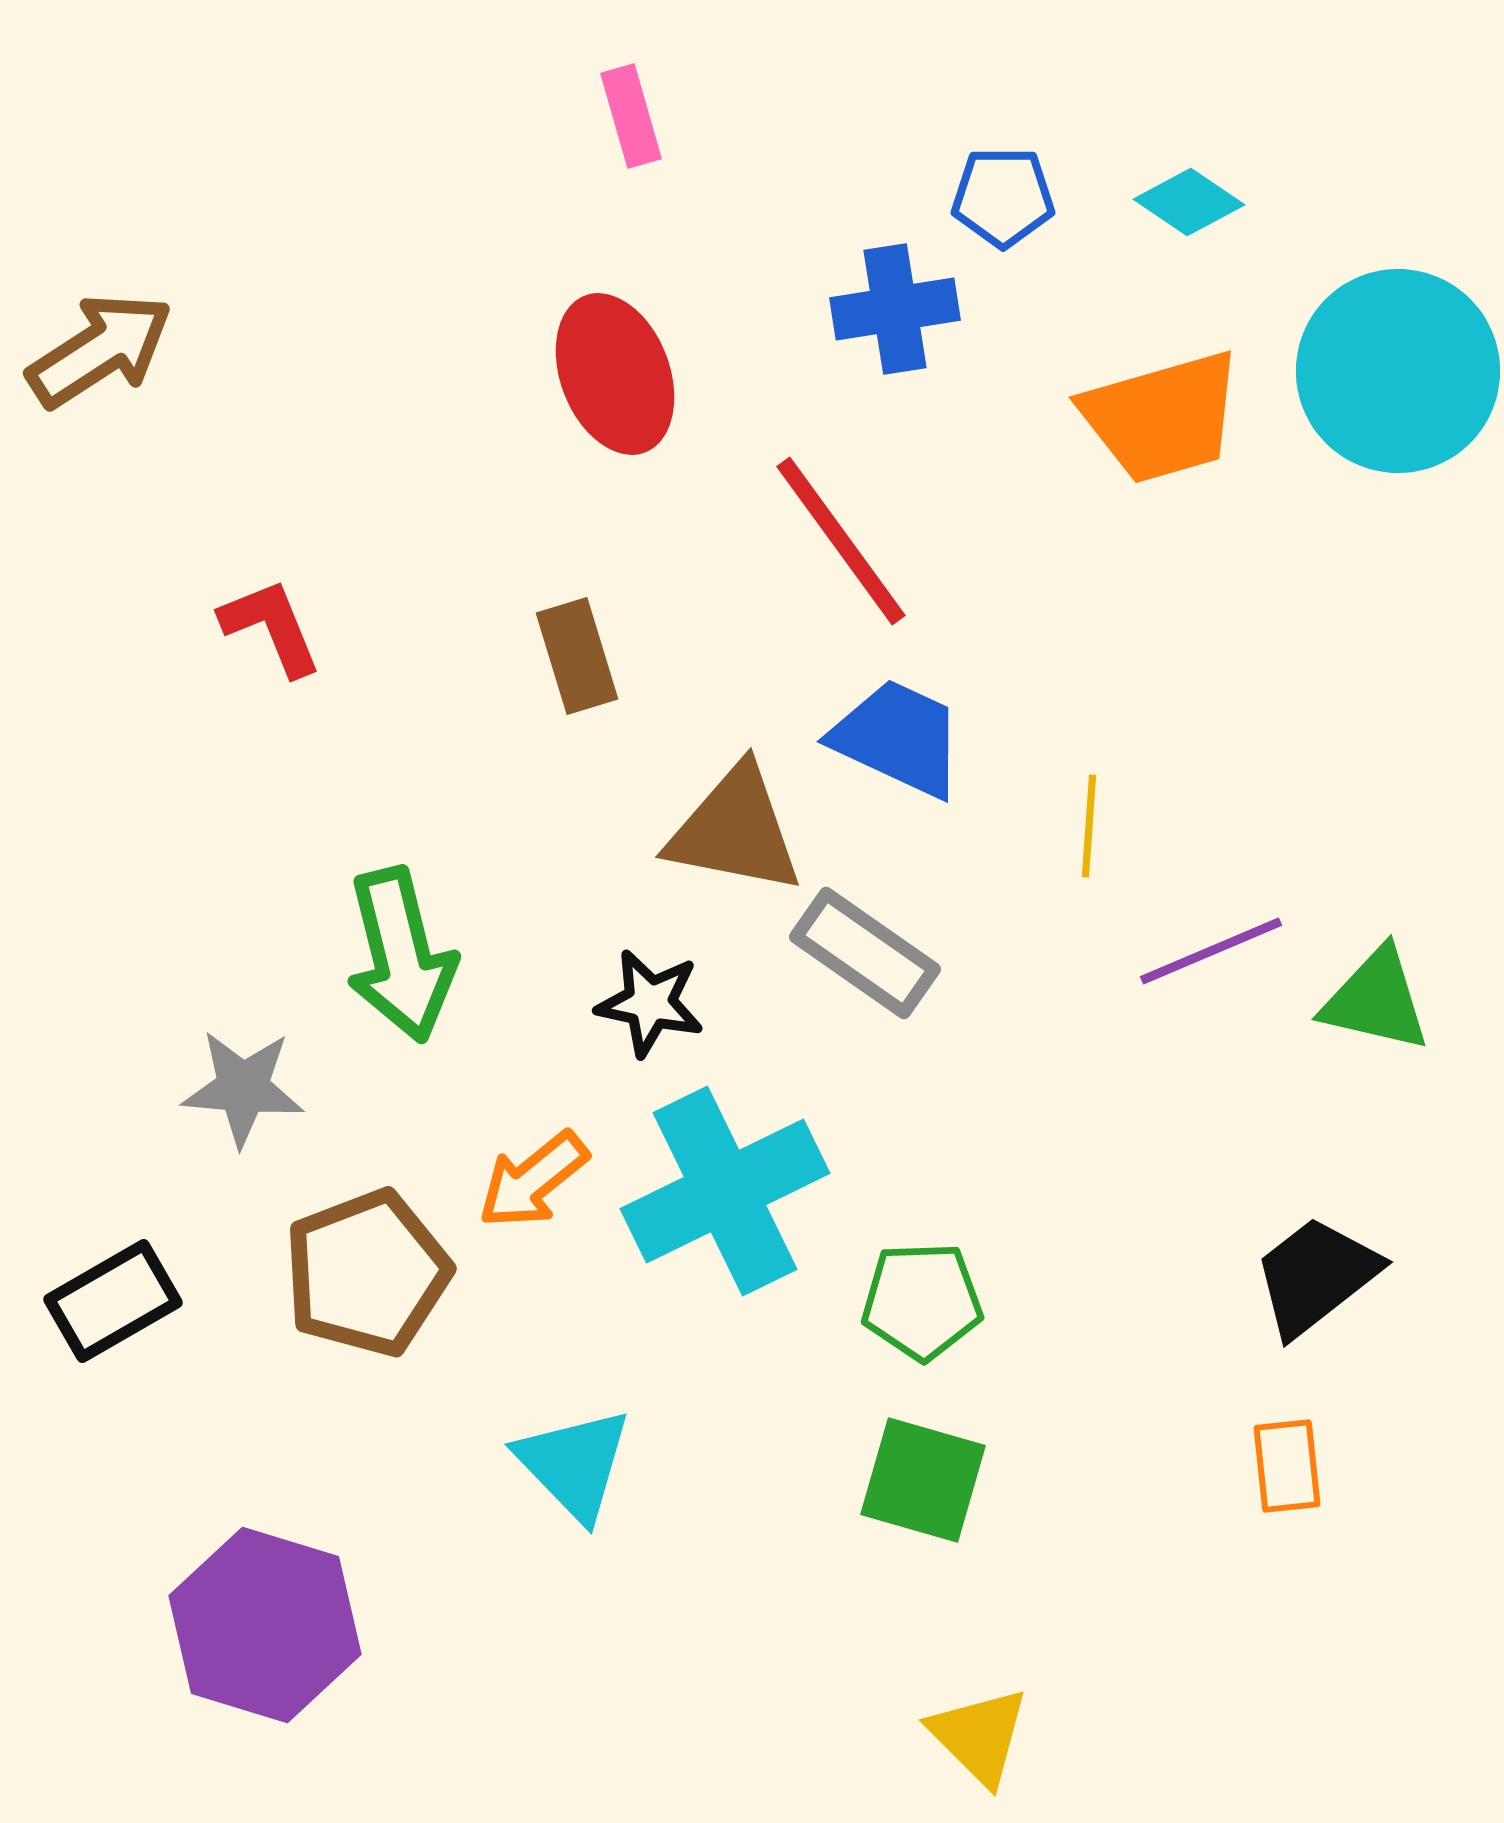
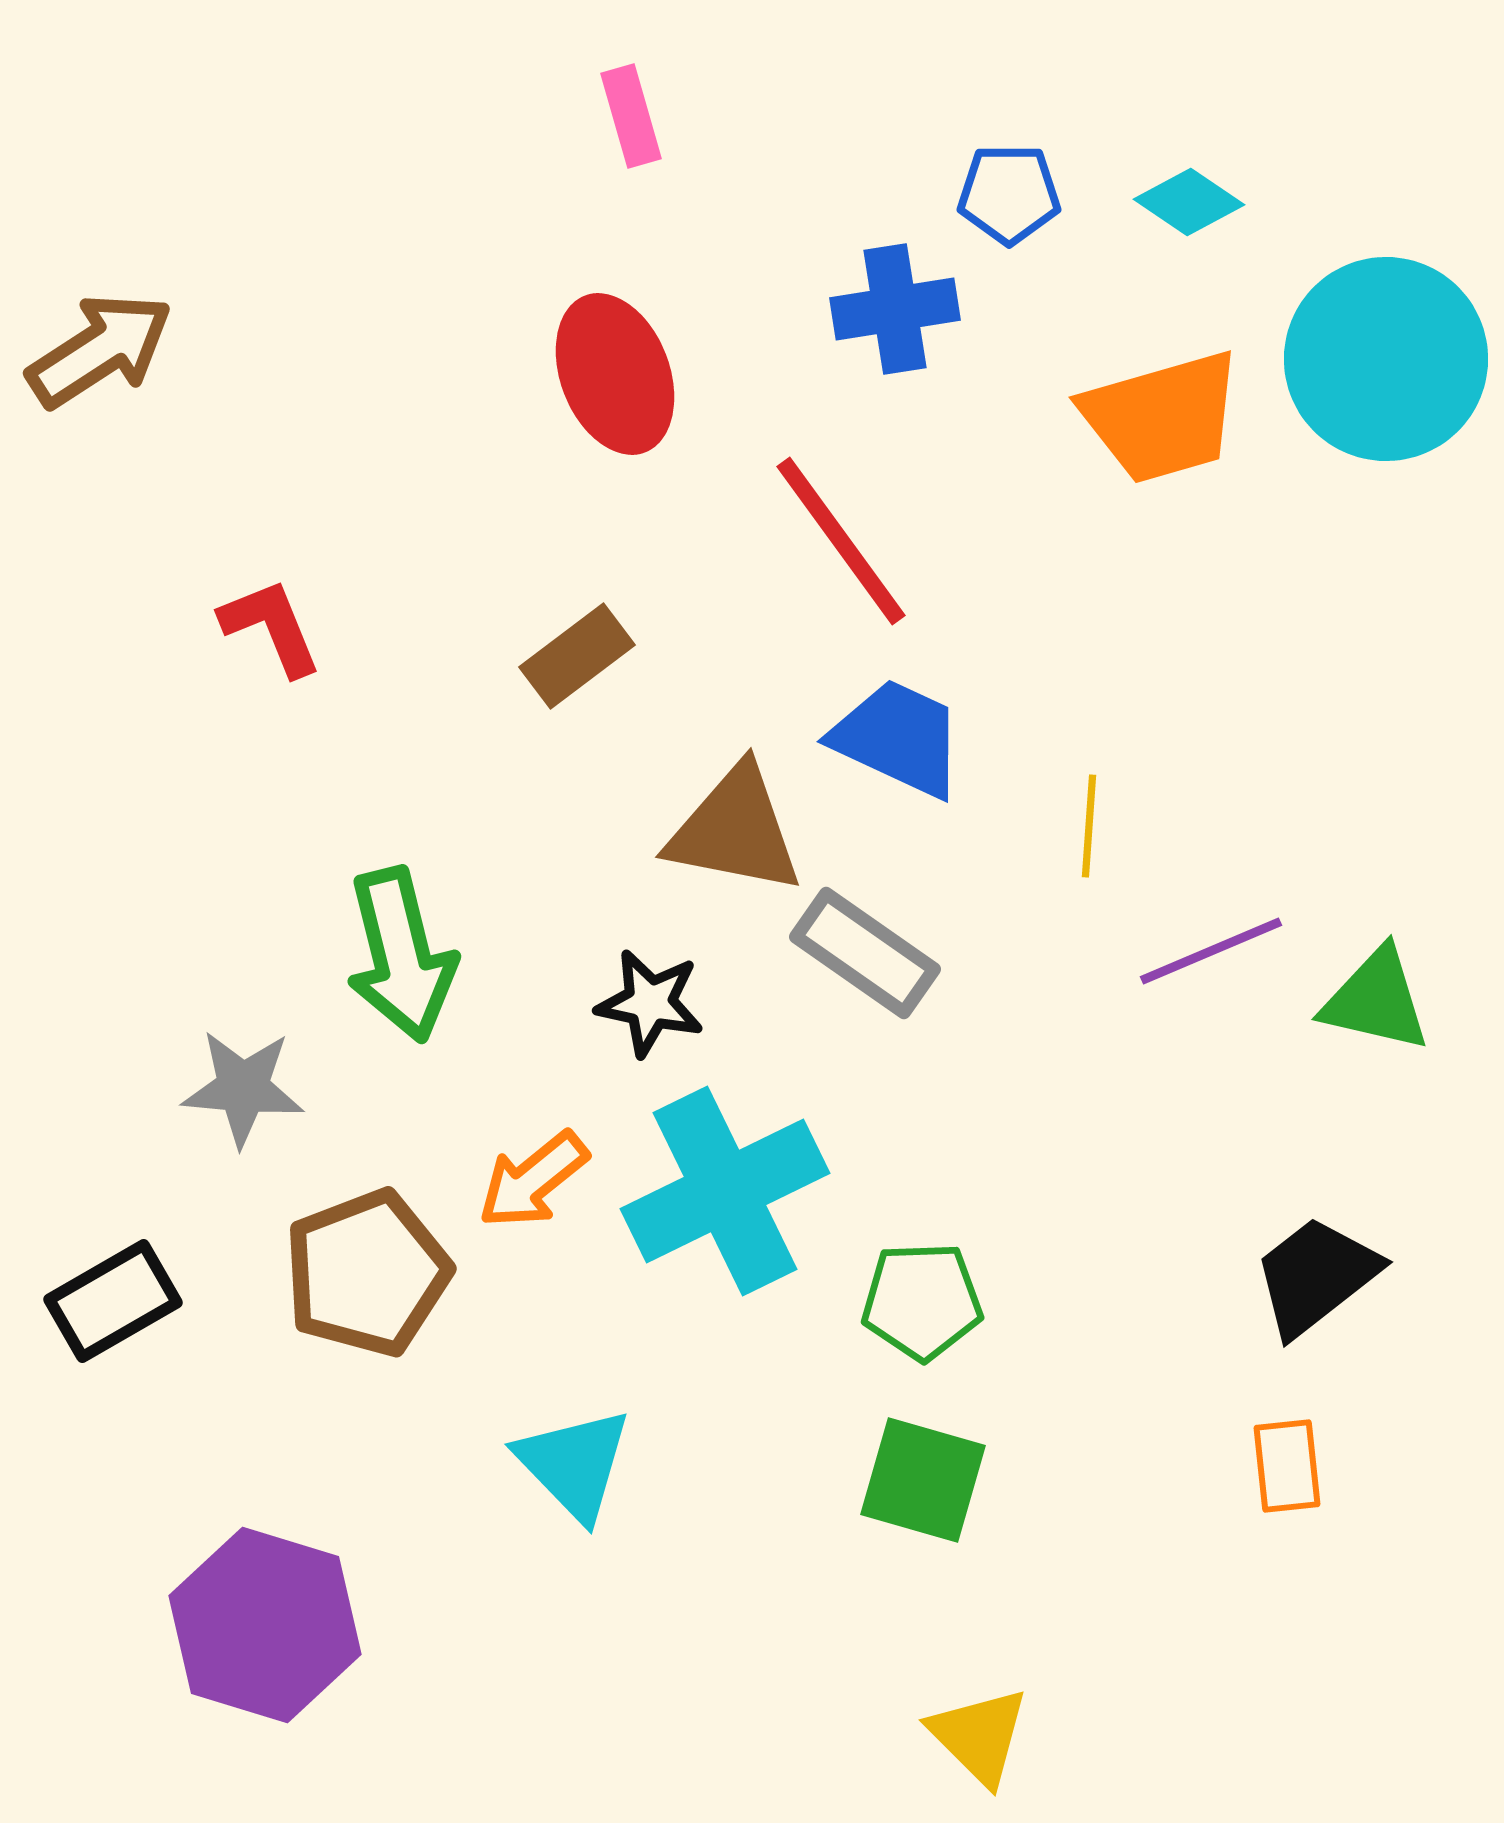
blue pentagon: moved 6 px right, 3 px up
cyan circle: moved 12 px left, 12 px up
brown rectangle: rotated 70 degrees clockwise
